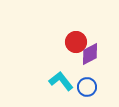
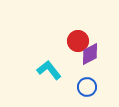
red circle: moved 2 px right, 1 px up
cyan L-shape: moved 12 px left, 11 px up
